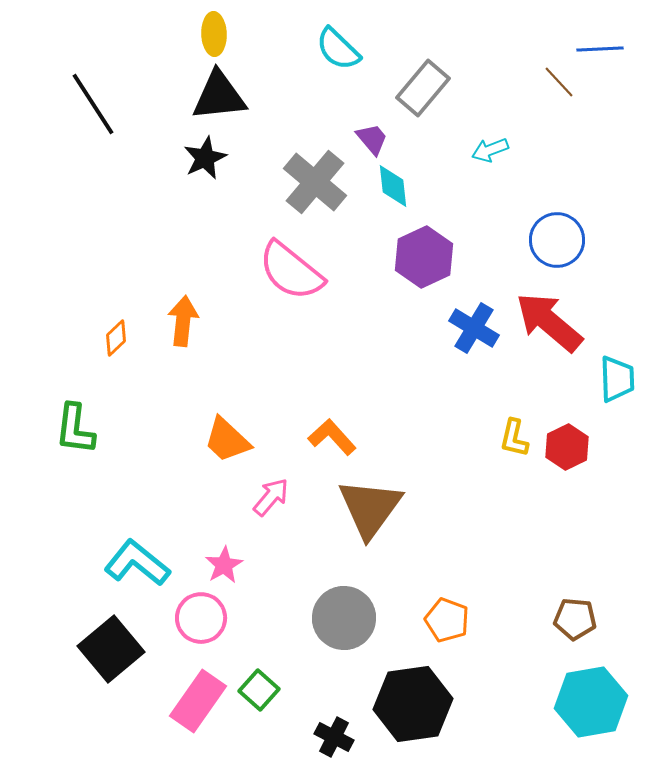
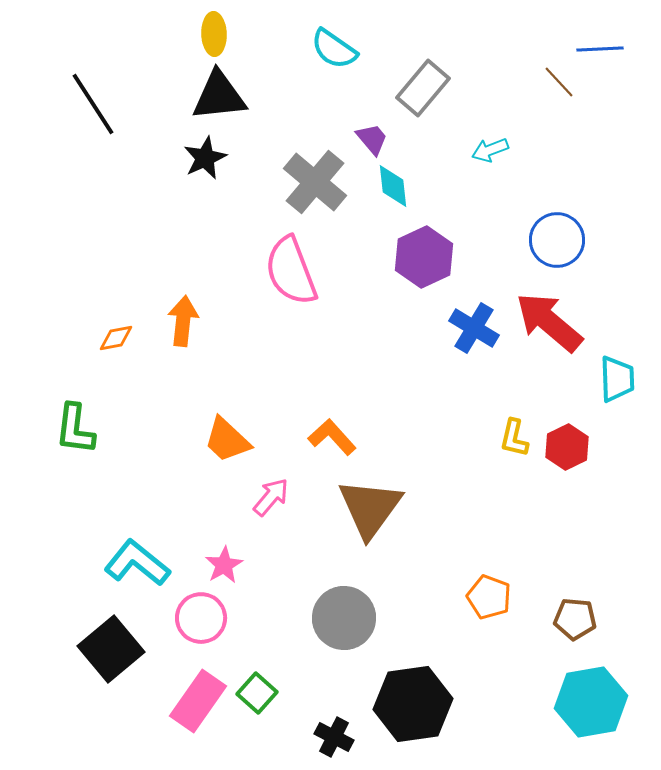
cyan semicircle: moved 4 px left; rotated 9 degrees counterclockwise
pink semicircle: rotated 30 degrees clockwise
orange diamond: rotated 33 degrees clockwise
orange pentagon: moved 42 px right, 23 px up
green square: moved 2 px left, 3 px down
